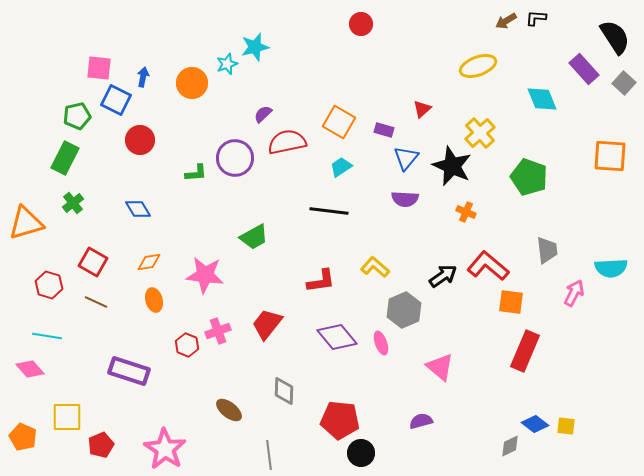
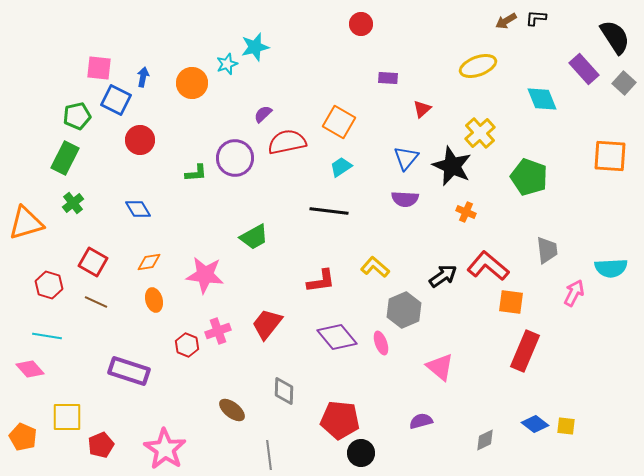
purple rectangle at (384, 130): moved 4 px right, 52 px up; rotated 12 degrees counterclockwise
brown ellipse at (229, 410): moved 3 px right
gray diamond at (510, 446): moved 25 px left, 6 px up
